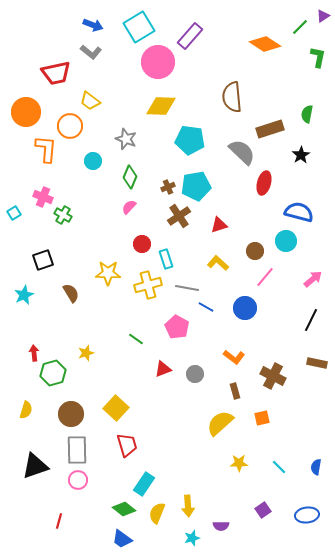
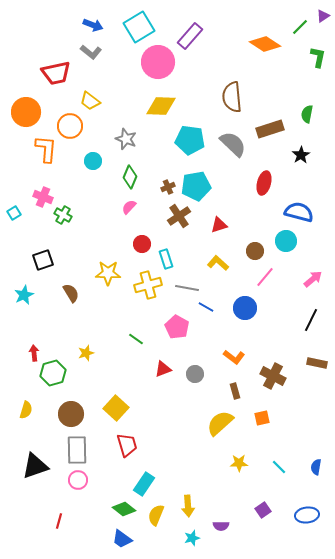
gray semicircle at (242, 152): moved 9 px left, 8 px up
yellow semicircle at (157, 513): moved 1 px left, 2 px down
